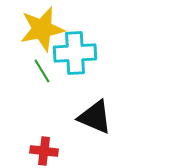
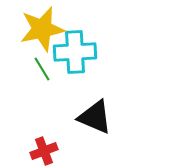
cyan cross: moved 1 px up
green line: moved 2 px up
red cross: rotated 28 degrees counterclockwise
